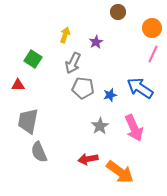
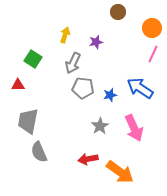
purple star: rotated 16 degrees clockwise
